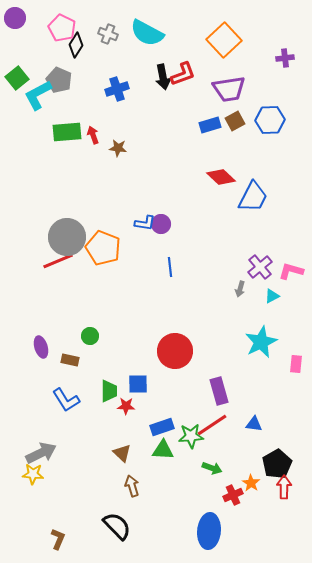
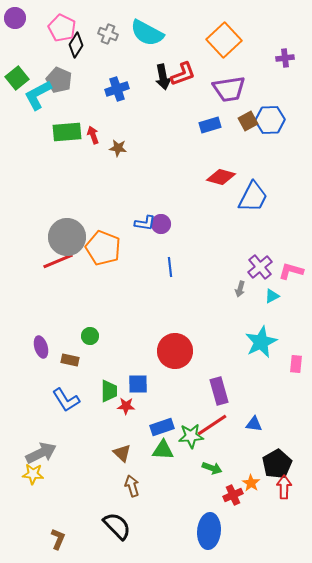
brown square at (235, 121): moved 13 px right
red diamond at (221, 177): rotated 28 degrees counterclockwise
